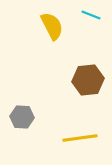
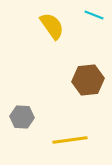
cyan line: moved 3 px right
yellow semicircle: rotated 8 degrees counterclockwise
yellow line: moved 10 px left, 2 px down
